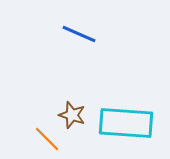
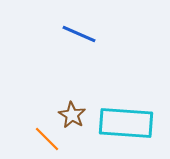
brown star: rotated 12 degrees clockwise
